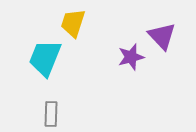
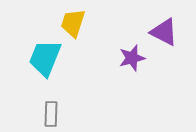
purple triangle: moved 2 px right, 4 px up; rotated 20 degrees counterclockwise
purple star: moved 1 px right, 1 px down
